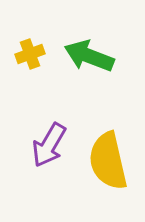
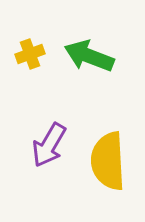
yellow semicircle: rotated 10 degrees clockwise
